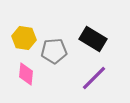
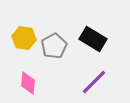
gray pentagon: moved 5 px up; rotated 25 degrees counterclockwise
pink diamond: moved 2 px right, 9 px down
purple line: moved 4 px down
